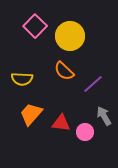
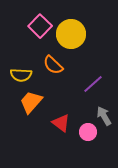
pink square: moved 5 px right
yellow circle: moved 1 px right, 2 px up
orange semicircle: moved 11 px left, 6 px up
yellow semicircle: moved 1 px left, 4 px up
orange trapezoid: moved 12 px up
red triangle: rotated 30 degrees clockwise
pink circle: moved 3 px right
